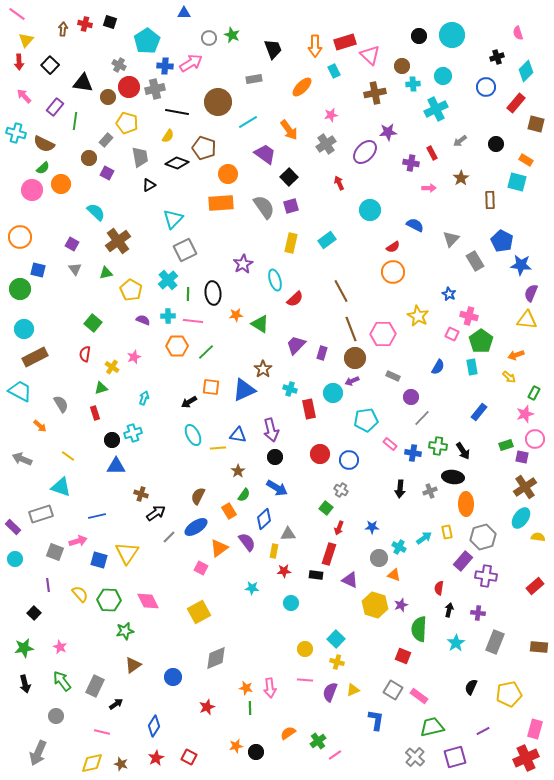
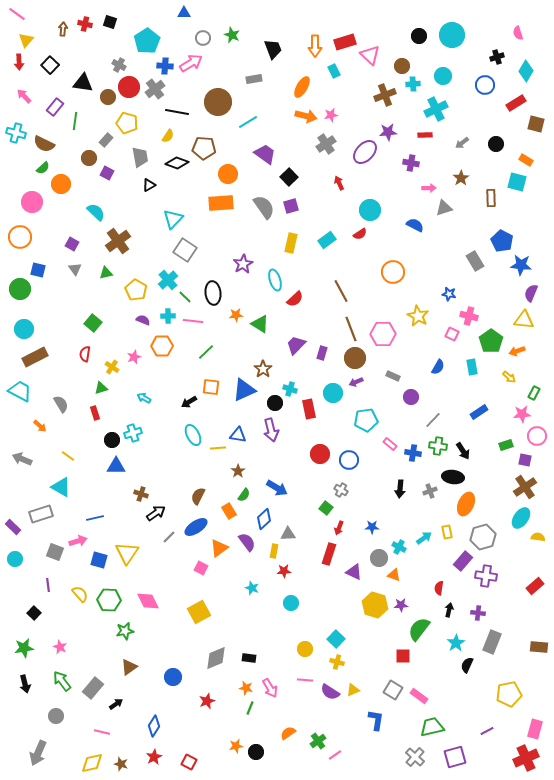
gray circle at (209, 38): moved 6 px left
cyan diamond at (526, 71): rotated 15 degrees counterclockwise
orange ellipse at (302, 87): rotated 15 degrees counterclockwise
blue circle at (486, 87): moved 1 px left, 2 px up
gray cross at (155, 89): rotated 24 degrees counterclockwise
brown cross at (375, 93): moved 10 px right, 2 px down; rotated 10 degrees counterclockwise
red rectangle at (516, 103): rotated 18 degrees clockwise
orange arrow at (289, 130): moved 17 px right, 14 px up; rotated 40 degrees counterclockwise
gray arrow at (460, 141): moved 2 px right, 2 px down
brown pentagon at (204, 148): rotated 15 degrees counterclockwise
red rectangle at (432, 153): moved 7 px left, 18 px up; rotated 64 degrees counterclockwise
pink circle at (32, 190): moved 12 px down
brown rectangle at (490, 200): moved 1 px right, 2 px up
gray triangle at (451, 239): moved 7 px left, 31 px up; rotated 30 degrees clockwise
red semicircle at (393, 247): moved 33 px left, 13 px up
gray square at (185, 250): rotated 30 degrees counterclockwise
yellow pentagon at (131, 290): moved 5 px right
green line at (188, 294): moved 3 px left, 3 px down; rotated 48 degrees counterclockwise
blue star at (449, 294): rotated 16 degrees counterclockwise
yellow triangle at (527, 320): moved 3 px left
green pentagon at (481, 341): moved 10 px right
orange hexagon at (177, 346): moved 15 px left
orange arrow at (516, 355): moved 1 px right, 4 px up
purple arrow at (352, 381): moved 4 px right, 1 px down
cyan arrow at (144, 398): rotated 80 degrees counterclockwise
blue rectangle at (479, 412): rotated 18 degrees clockwise
pink star at (525, 414): moved 3 px left; rotated 12 degrees clockwise
gray line at (422, 418): moved 11 px right, 2 px down
pink circle at (535, 439): moved 2 px right, 3 px up
black circle at (275, 457): moved 54 px up
purple square at (522, 457): moved 3 px right, 3 px down
cyan triangle at (61, 487): rotated 10 degrees clockwise
orange ellipse at (466, 504): rotated 25 degrees clockwise
blue line at (97, 516): moved 2 px left, 2 px down
black rectangle at (316, 575): moved 67 px left, 83 px down
purple triangle at (350, 580): moved 4 px right, 8 px up
cyan star at (252, 588): rotated 16 degrees clockwise
purple star at (401, 605): rotated 16 degrees clockwise
green semicircle at (419, 629): rotated 35 degrees clockwise
gray rectangle at (495, 642): moved 3 px left
red square at (403, 656): rotated 21 degrees counterclockwise
brown triangle at (133, 665): moved 4 px left, 2 px down
gray rectangle at (95, 686): moved 2 px left, 2 px down; rotated 15 degrees clockwise
black semicircle at (471, 687): moved 4 px left, 22 px up
pink arrow at (270, 688): rotated 24 degrees counterclockwise
purple semicircle at (330, 692): rotated 78 degrees counterclockwise
red star at (207, 707): moved 6 px up
green line at (250, 708): rotated 24 degrees clockwise
purple line at (483, 731): moved 4 px right
red square at (189, 757): moved 5 px down
red star at (156, 758): moved 2 px left, 1 px up
